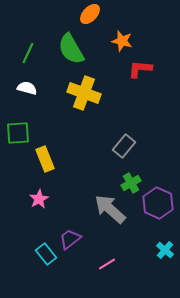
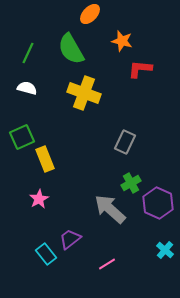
green square: moved 4 px right, 4 px down; rotated 20 degrees counterclockwise
gray rectangle: moved 1 px right, 4 px up; rotated 15 degrees counterclockwise
